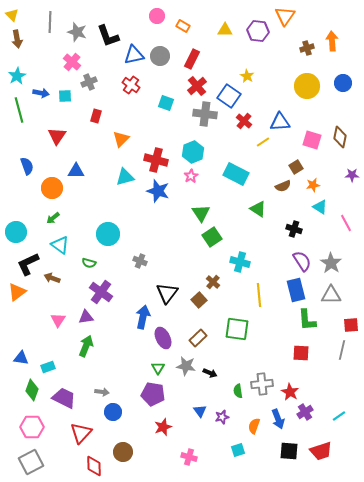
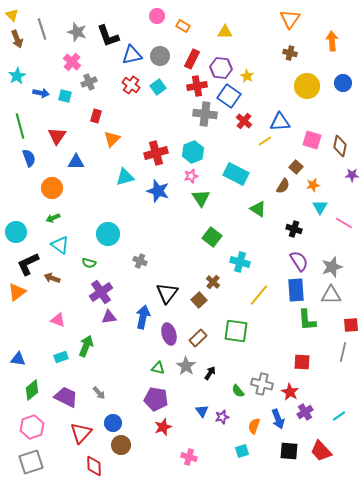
orange triangle at (285, 16): moved 5 px right, 3 px down
gray line at (50, 22): moved 8 px left, 7 px down; rotated 20 degrees counterclockwise
yellow triangle at (225, 30): moved 2 px down
purple hexagon at (258, 31): moved 37 px left, 37 px down
brown arrow at (17, 39): rotated 12 degrees counterclockwise
brown cross at (307, 48): moved 17 px left, 5 px down; rotated 32 degrees clockwise
blue triangle at (134, 55): moved 2 px left
red cross at (197, 86): rotated 30 degrees clockwise
cyan square at (65, 96): rotated 16 degrees clockwise
cyan square at (166, 103): moved 8 px left, 16 px up; rotated 35 degrees clockwise
green line at (19, 110): moved 1 px right, 16 px down
brown diamond at (340, 137): moved 9 px down
orange triangle at (121, 139): moved 9 px left
yellow line at (263, 142): moved 2 px right, 1 px up
red cross at (156, 160): moved 7 px up; rotated 30 degrees counterclockwise
blue semicircle at (27, 166): moved 2 px right, 8 px up
brown square at (296, 167): rotated 16 degrees counterclockwise
blue triangle at (76, 171): moved 9 px up
pink star at (191, 176): rotated 16 degrees clockwise
brown semicircle at (283, 186): rotated 35 degrees counterclockwise
cyan triangle at (320, 207): rotated 28 degrees clockwise
green triangle at (201, 213): moved 15 px up
green arrow at (53, 218): rotated 16 degrees clockwise
pink line at (346, 223): moved 2 px left; rotated 30 degrees counterclockwise
green square at (212, 237): rotated 18 degrees counterclockwise
purple semicircle at (302, 261): moved 3 px left
gray star at (331, 263): moved 1 px right, 4 px down; rotated 20 degrees clockwise
blue rectangle at (296, 290): rotated 10 degrees clockwise
purple cross at (101, 292): rotated 20 degrees clockwise
yellow line at (259, 295): rotated 45 degrees clockwise
purple triangle at (86, 317): moved 23 px right
pink triangle at (58, 320): rotated 42 degrees counterclockwise
green square at (237, 329): moved 1 px left, 2 px down
purple ellipse at (163, 338): moved 6 px right, 4 px up; rotated 10 degrees clockwise
gray line at (342, 350): moved 1 px right, 2 px down
red square at (301, 353): moved 1 px right, 9 px down
blue triangle at (21, 358): moved 3 px left, 1 px down
gray star at (186, 366): rotated 24 degrees clockwise
cyan rectangle at (48, 367): moved 13 px right, 10 px up
green triangle at (158, 368): rotated 48 degrees counterclockwise
black arrow at (210, 373): rotated 80 degrees counterclockwise
gray cross at (262, 384): rotated 20 degrees clockwise
green diamond at (32, 390): rotated 30 degrees clockwise
green semicircle at (238, 391): rotated 32 degrees counterclockwise
gray arrow at (102, 392): moved 3 px left, 1 px down; rotated 40 degrees clockwise
purple pentagon at (153, 394): moved 3 px right, 5 px down
purple trapezoid at (64, 398): moved 2 px right, 1 px up
blue triangle at (200, 411): moved 2 px right
blue circle at (113, 412): moved 11 px down
pink hexagon at (32, 427): rotated 20 degrees counterclockwise
cyan square at (238, 450): moved 4 px right, 1 px down
red trapezoid at (321, 451): rotated 65 degrees clockwise
brown circle at (123, 452): moved 2 px left, 7 px up
gray square at (31, 462): rotated 10 degrees clockwise
